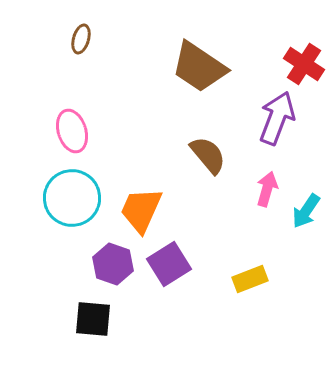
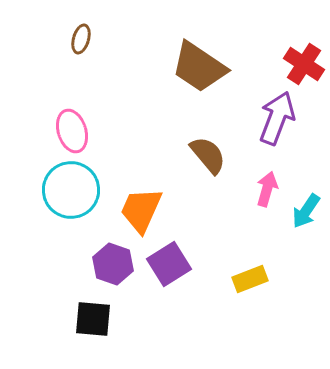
cyan circle: moved 1 px left, 8 px up
